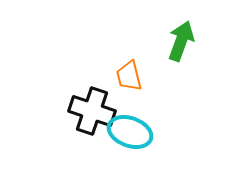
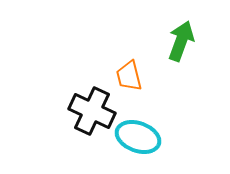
black cross: rotated 6 degrees clockwise
cyan ellipse: moved 8 px right, 5 px down
